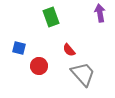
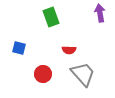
red semicircle: rotated 48 degrees counterclockwise
red circle: moved 4 px right, 8 px down
